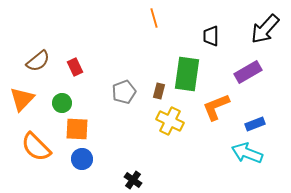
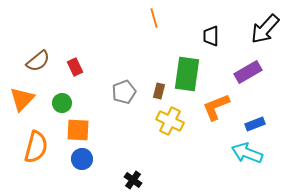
orange square: moved 1 px right, 1 px down
orange semicircle: rotated 120 degrees counterclockwise
